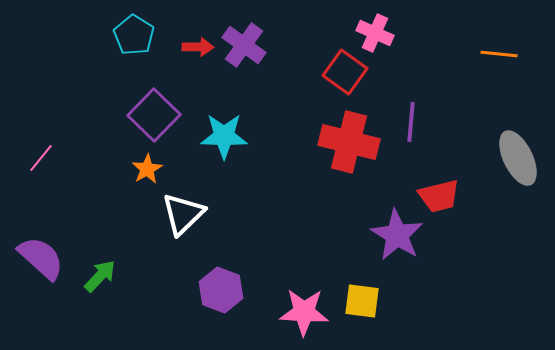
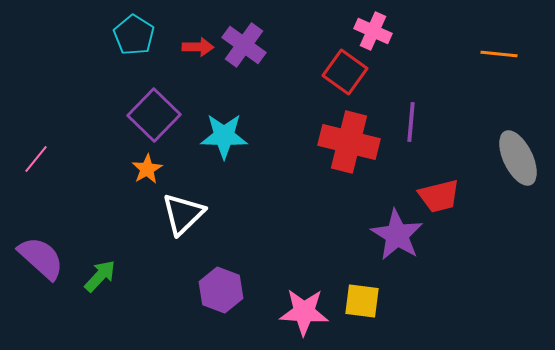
pink cross: moved 2 px left, 2 px up
pink line: moved 5 px left, 1 px down
